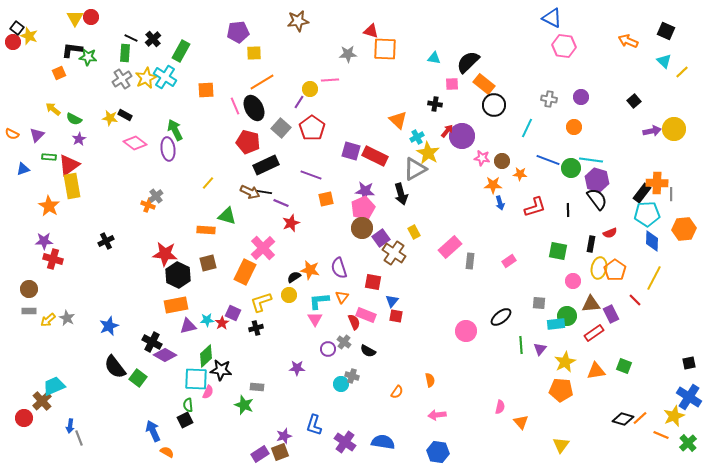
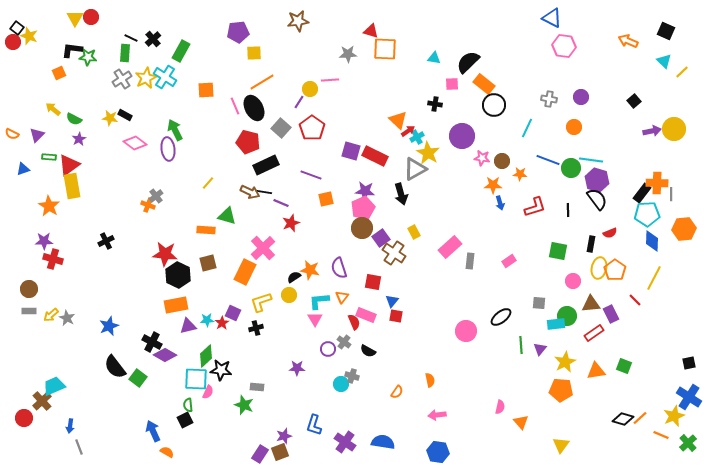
red arrow at (447, 131): moved 39 px left; rotated 16 degrees clockwise
yellow arrow at (48, 320): moved 3 px right, 5 px up
gray line at (79, 438): moved 9 px down
purple rectangle at (260, 454): rotated 24 degrees counterclockwise
